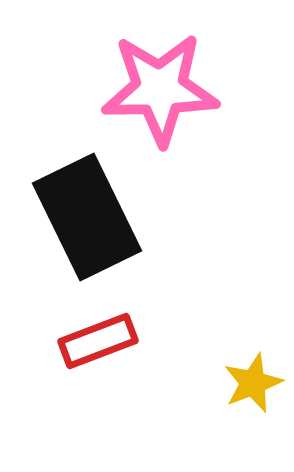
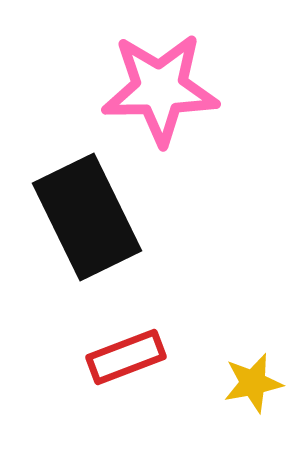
red rectangle: moved 28 px right, 16 px down
yellow star: rotated 10 degrees clockwise
